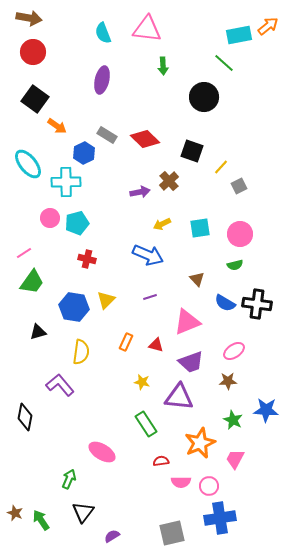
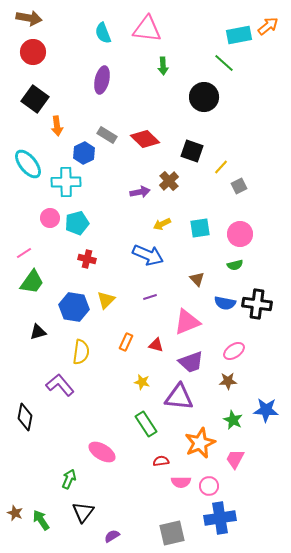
orange arrow at (57, 126): rotated 48 degrees clockwise
blue semicircle at (225, 303): rotated 20 degrees counterclockwise
